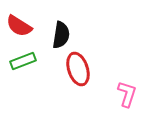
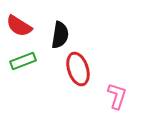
black semicircle: moved 1 px left
pink L-shape: moved 10 px left, 2 px down
